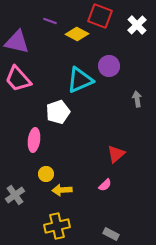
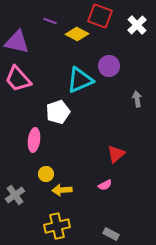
pink semicircle: rotated 16 degrees clockwise
